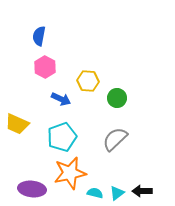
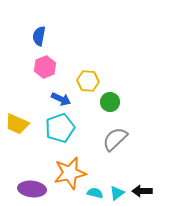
pink hexagon: rotated 10 degrees clockwise
green circle: moved 7 px left, 4 px down
cyan pentagon: moved 2 px left, 9 px up
